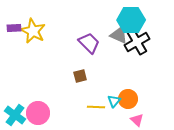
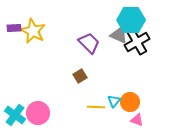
brown square: rotated 16 degrees counterclockwise
orange circle: moved 2 px right, 3 px down
pink triangle: rotated 24 degrees counterclockwise
